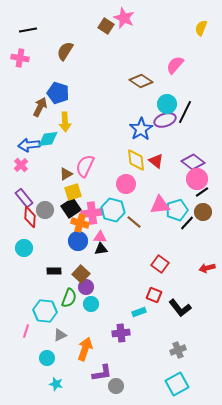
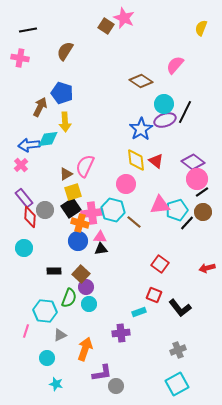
blue pentagon at (58, 93): moved 4 px right
cyan circle at (167, 104): moved 3 px left
cyan circle at (91, 304): moved 2 px left
